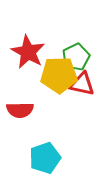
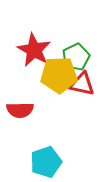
red star: moved 6 px right, 2 px up
cyan pentagon: moved 1 px right, 4 px down
